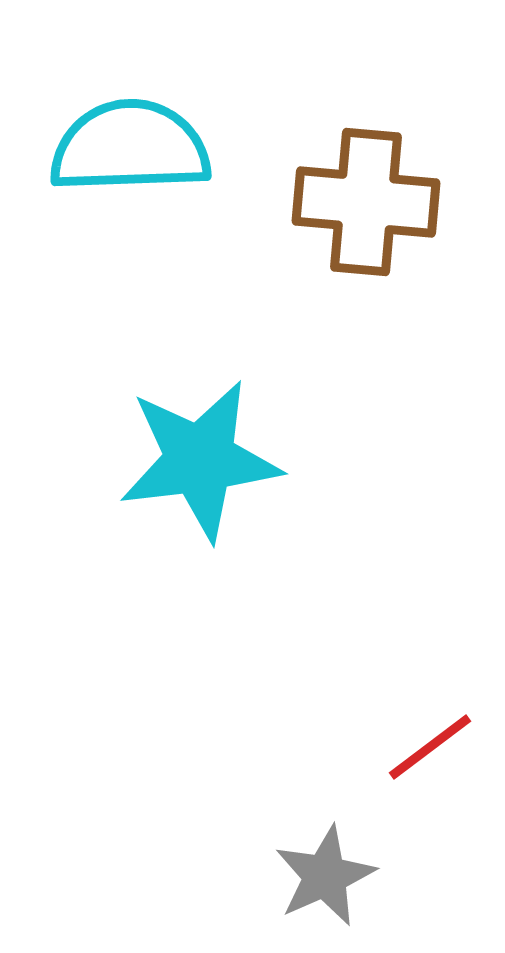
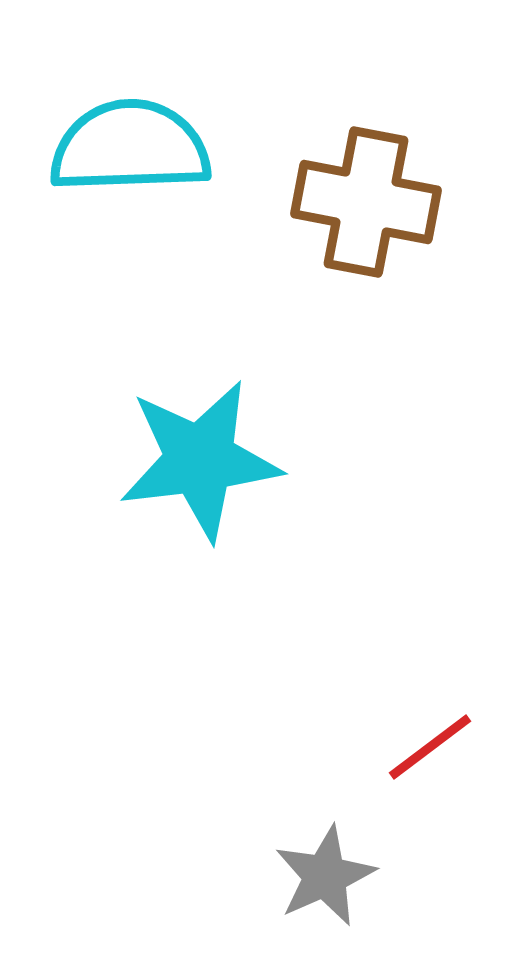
brown cross: rotated 6 degrees clockwise
